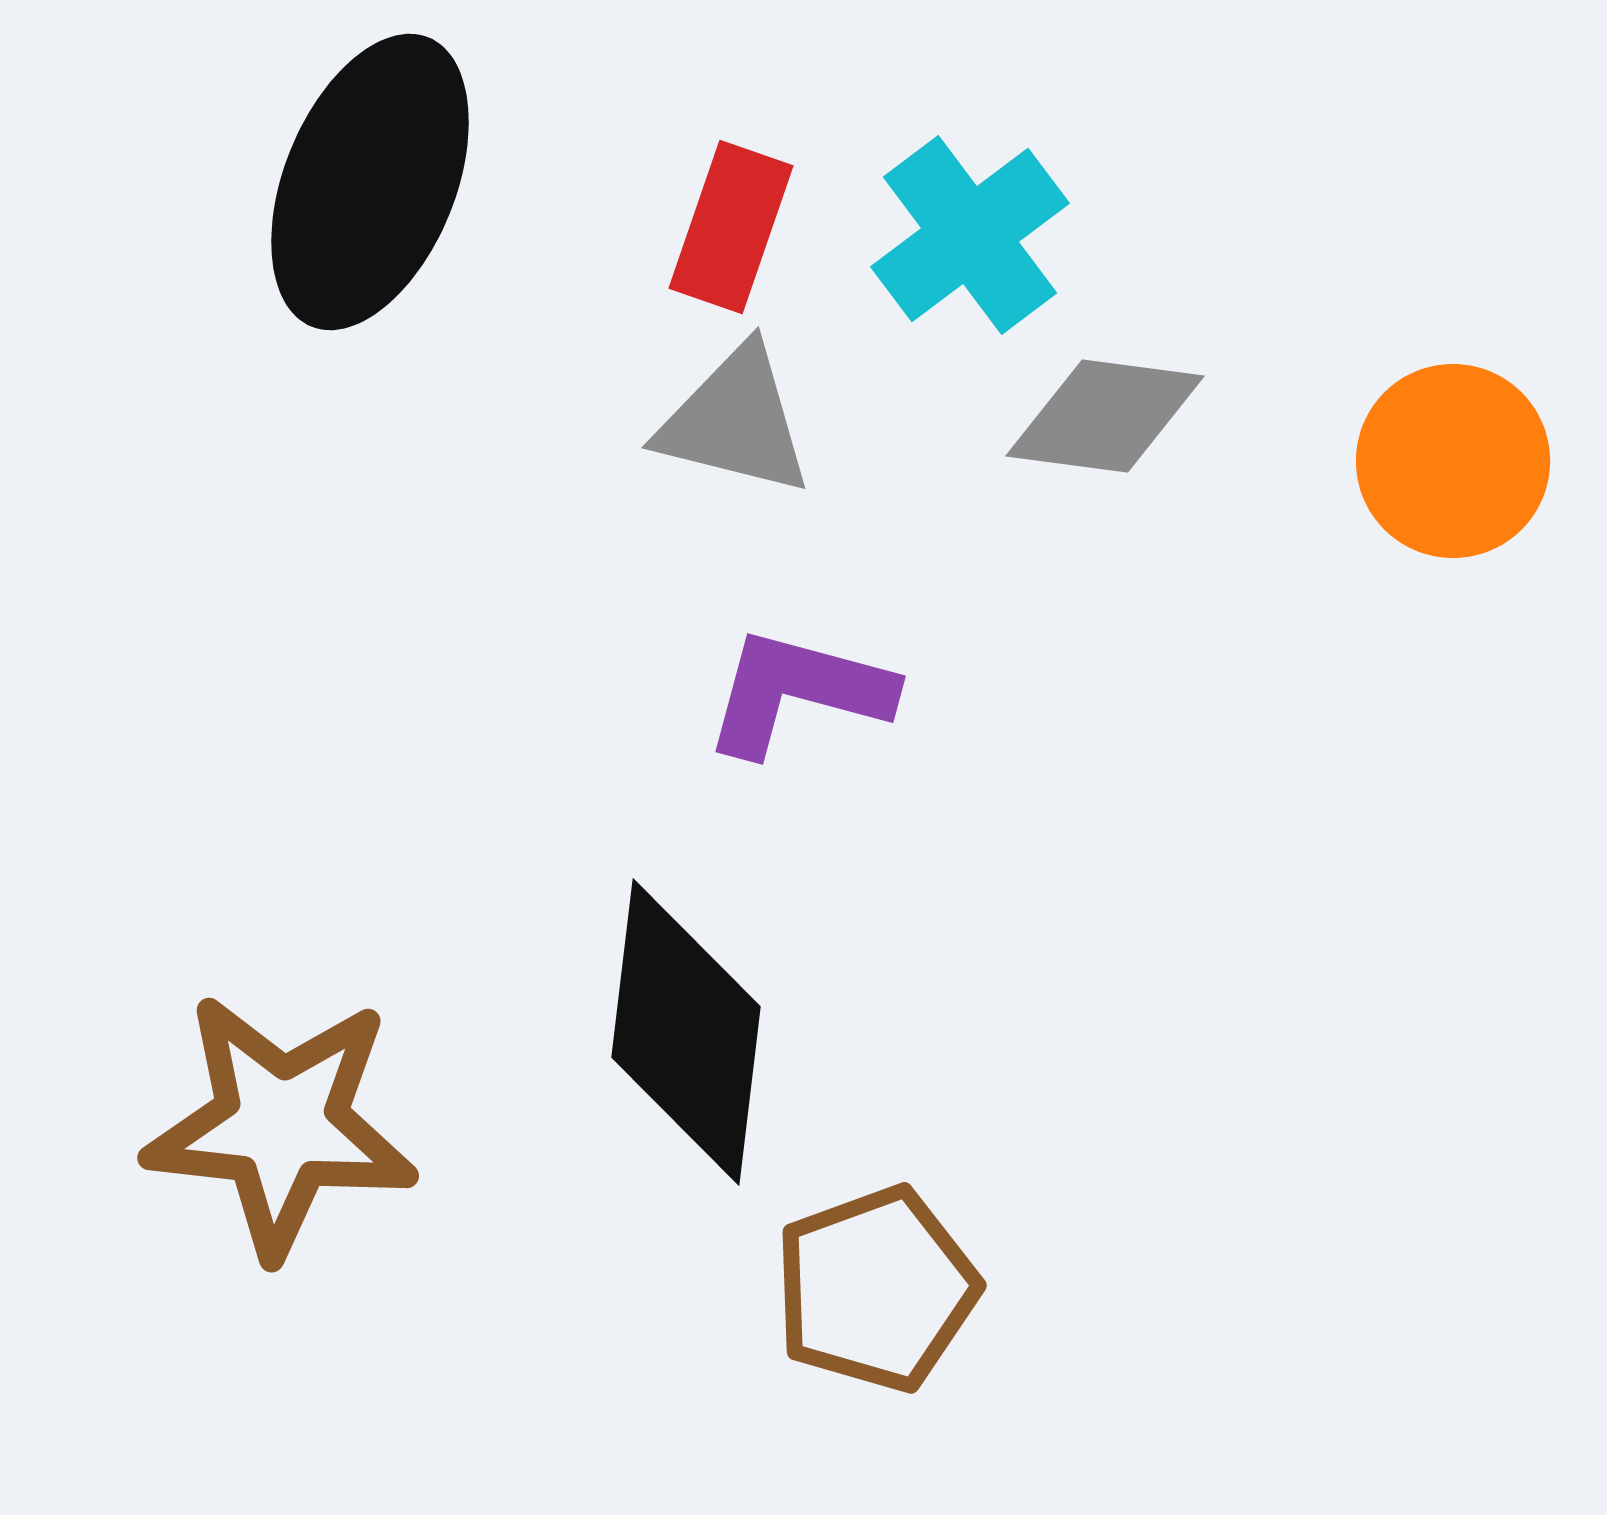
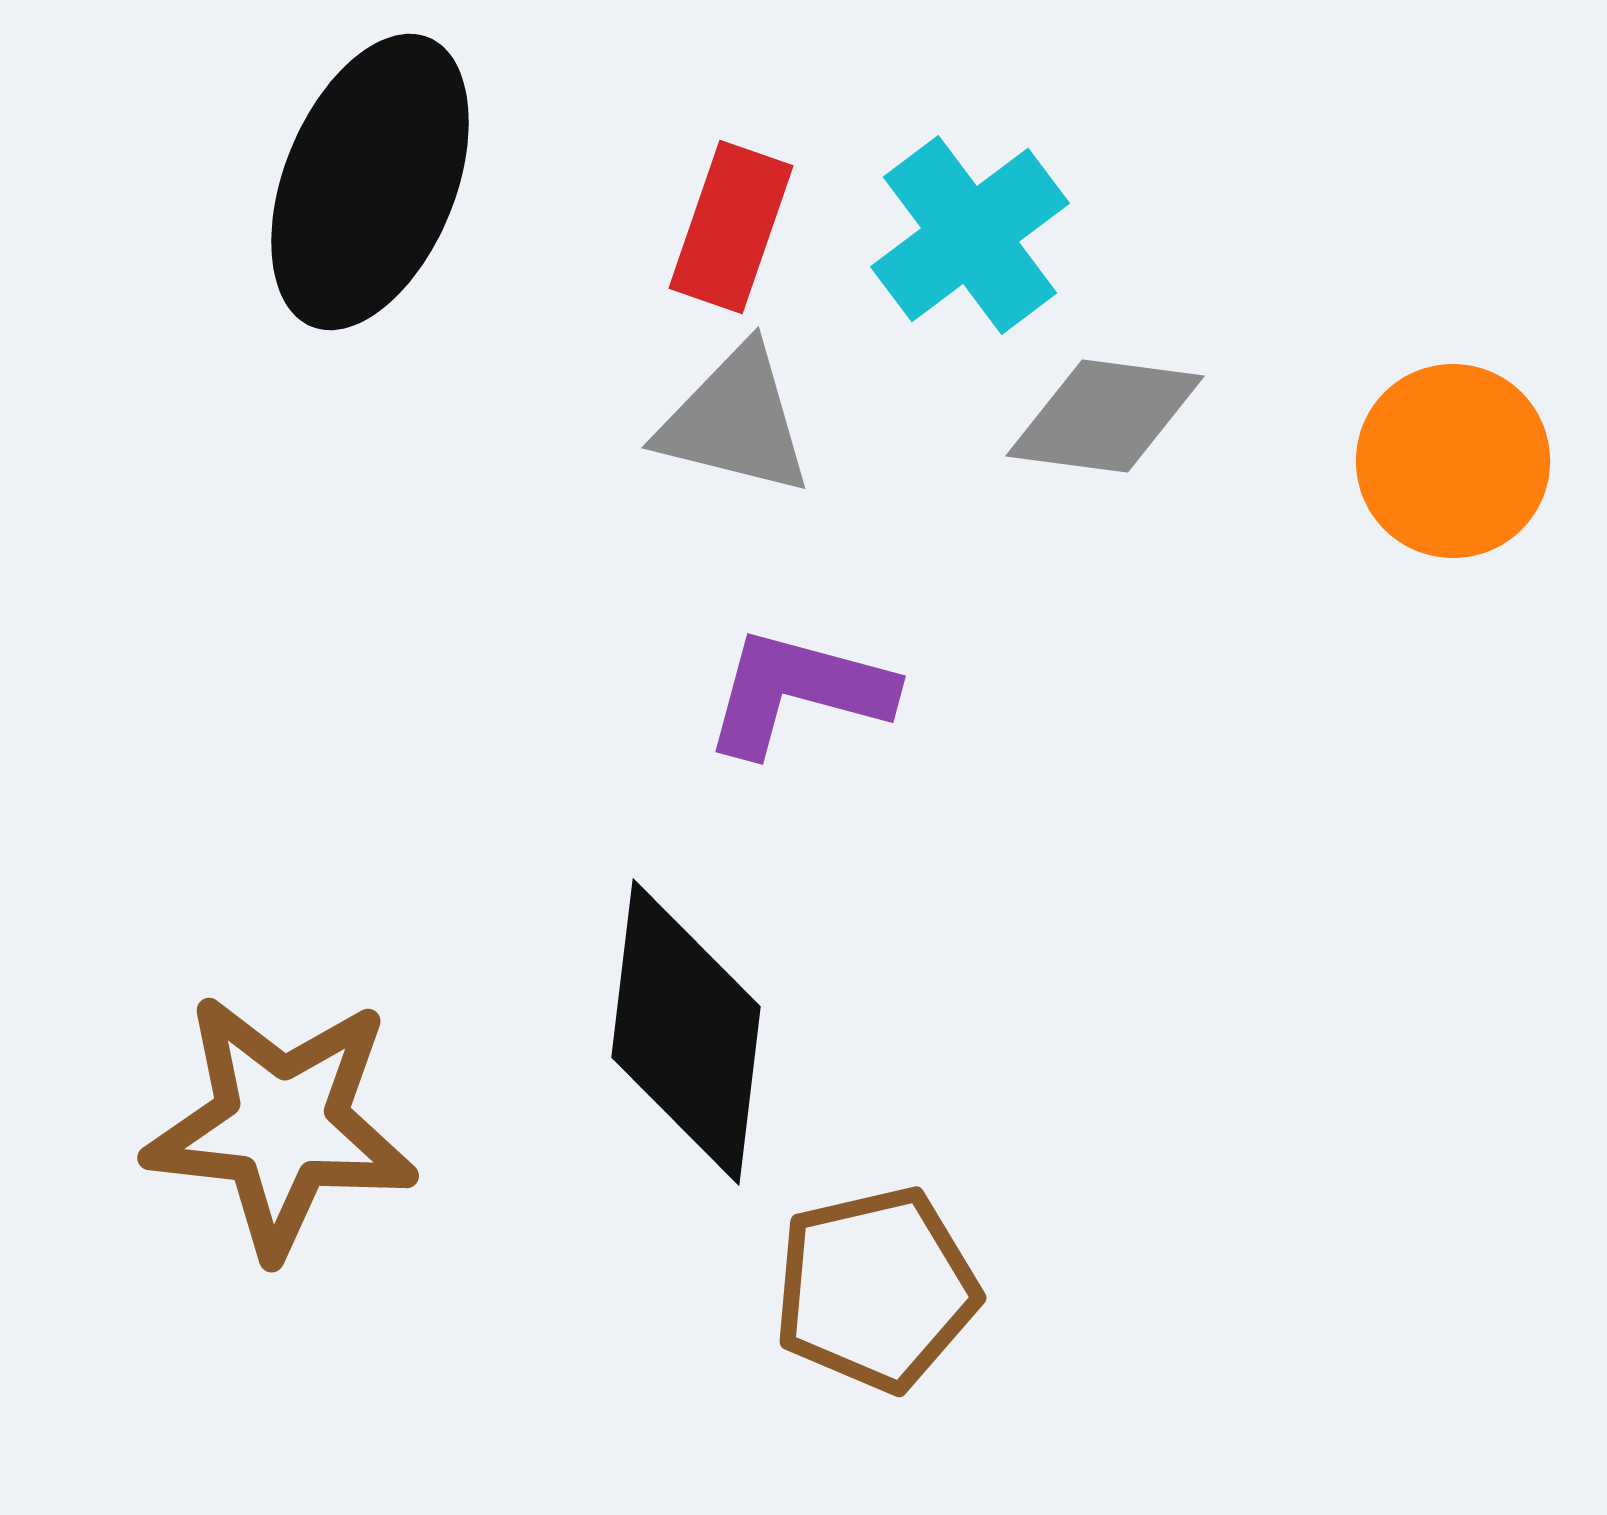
brown pentagon: rotated 7 degrees clockwise
